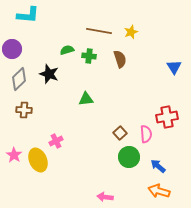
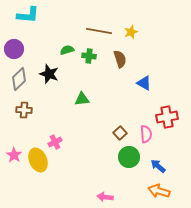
purple circle: moved 2 px right
blue triangle: moved 30 px left, 16 px down; rotated 28 degrees counterclockwise
green triangle: moved 4 px left
pink cross: moved 1 px left, 1 px down
